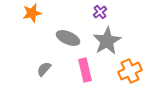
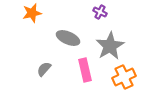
purple cross: rotated 24 degrees counterclockwise
gray star: moved 3 px right, 5 px down
orange cross: moved 6 px left, 6 px down
